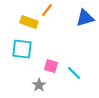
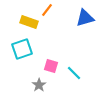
cyan square: rotated 25 degrees counterclockwise
